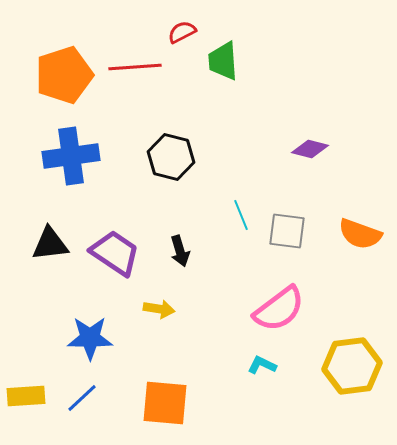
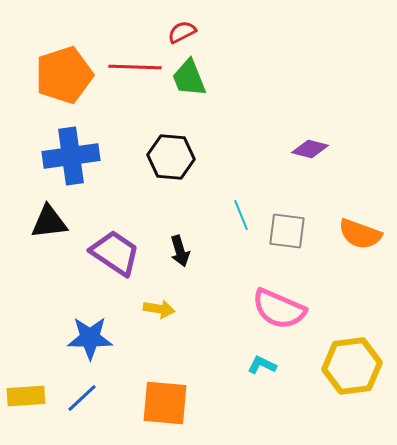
green trapezoid: moved 34 px left, 17 px down; rotated 18 degrees counterclockwise
red line: rotated 6 degrees clockwise
black hexagon: rotated 9 degrees counterclockwise
black triangle: moved 1 px left, 22 px up
pink semicircle: rotated 60 degrees clockwise
